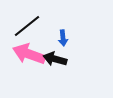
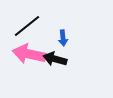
pink arrow: rotated 8 degrees counterclockwise
